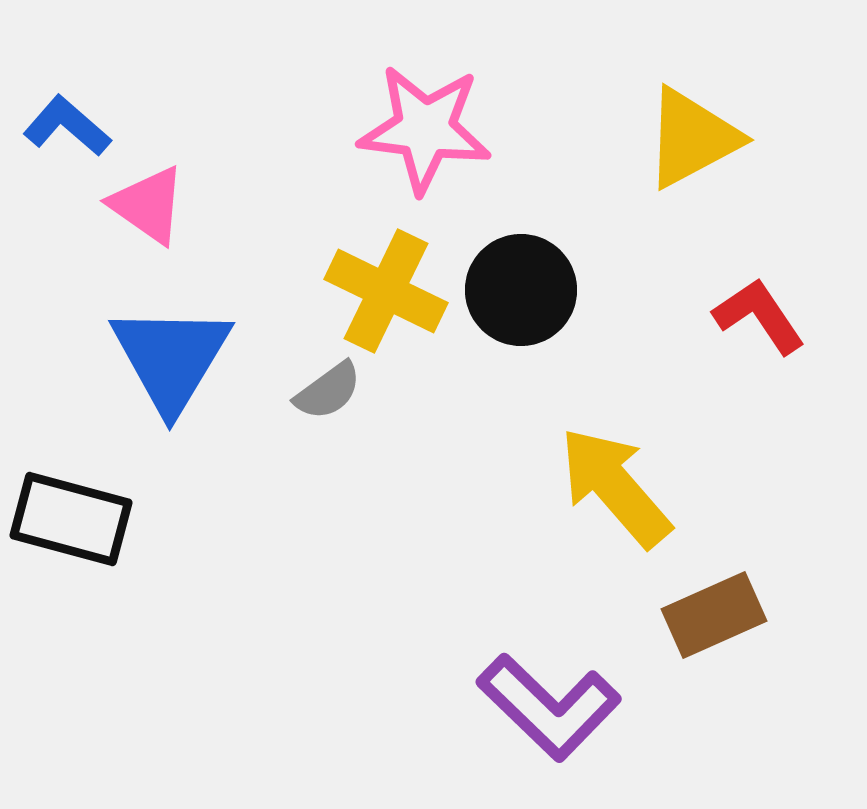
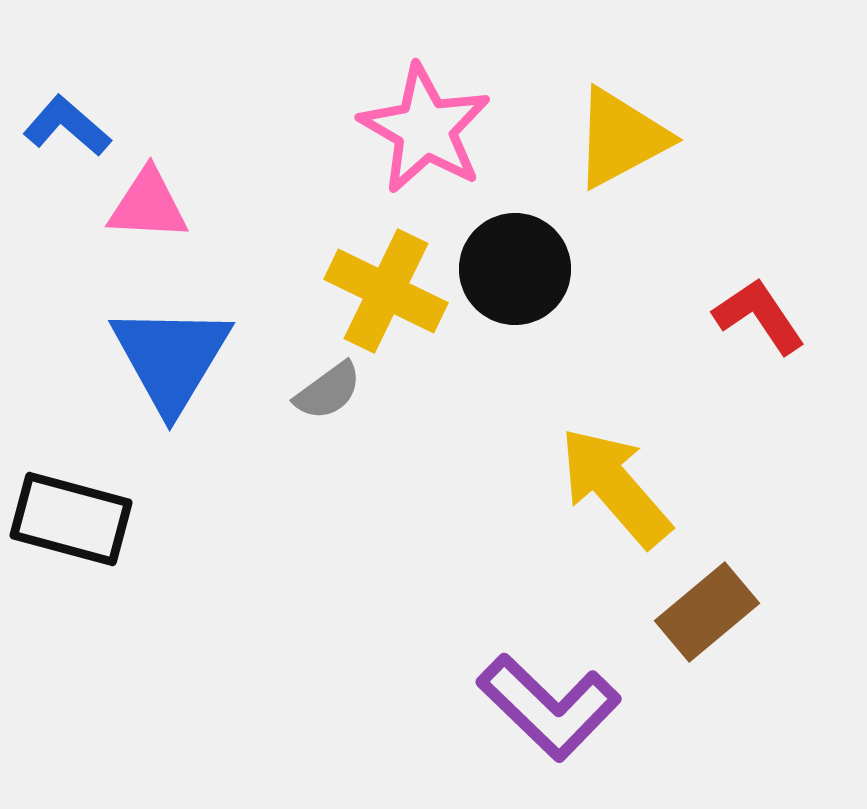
pink star: rotated 23 degrees clockwise
yellow triangle: moved 71 px left
pink triangle: rotated 32 degrees counterclockwise
black circle: moved 6 px left, 21 px up
brown rectangle: moved 7 px left, 3 px up; rotated 16 degrees counterclockwise
